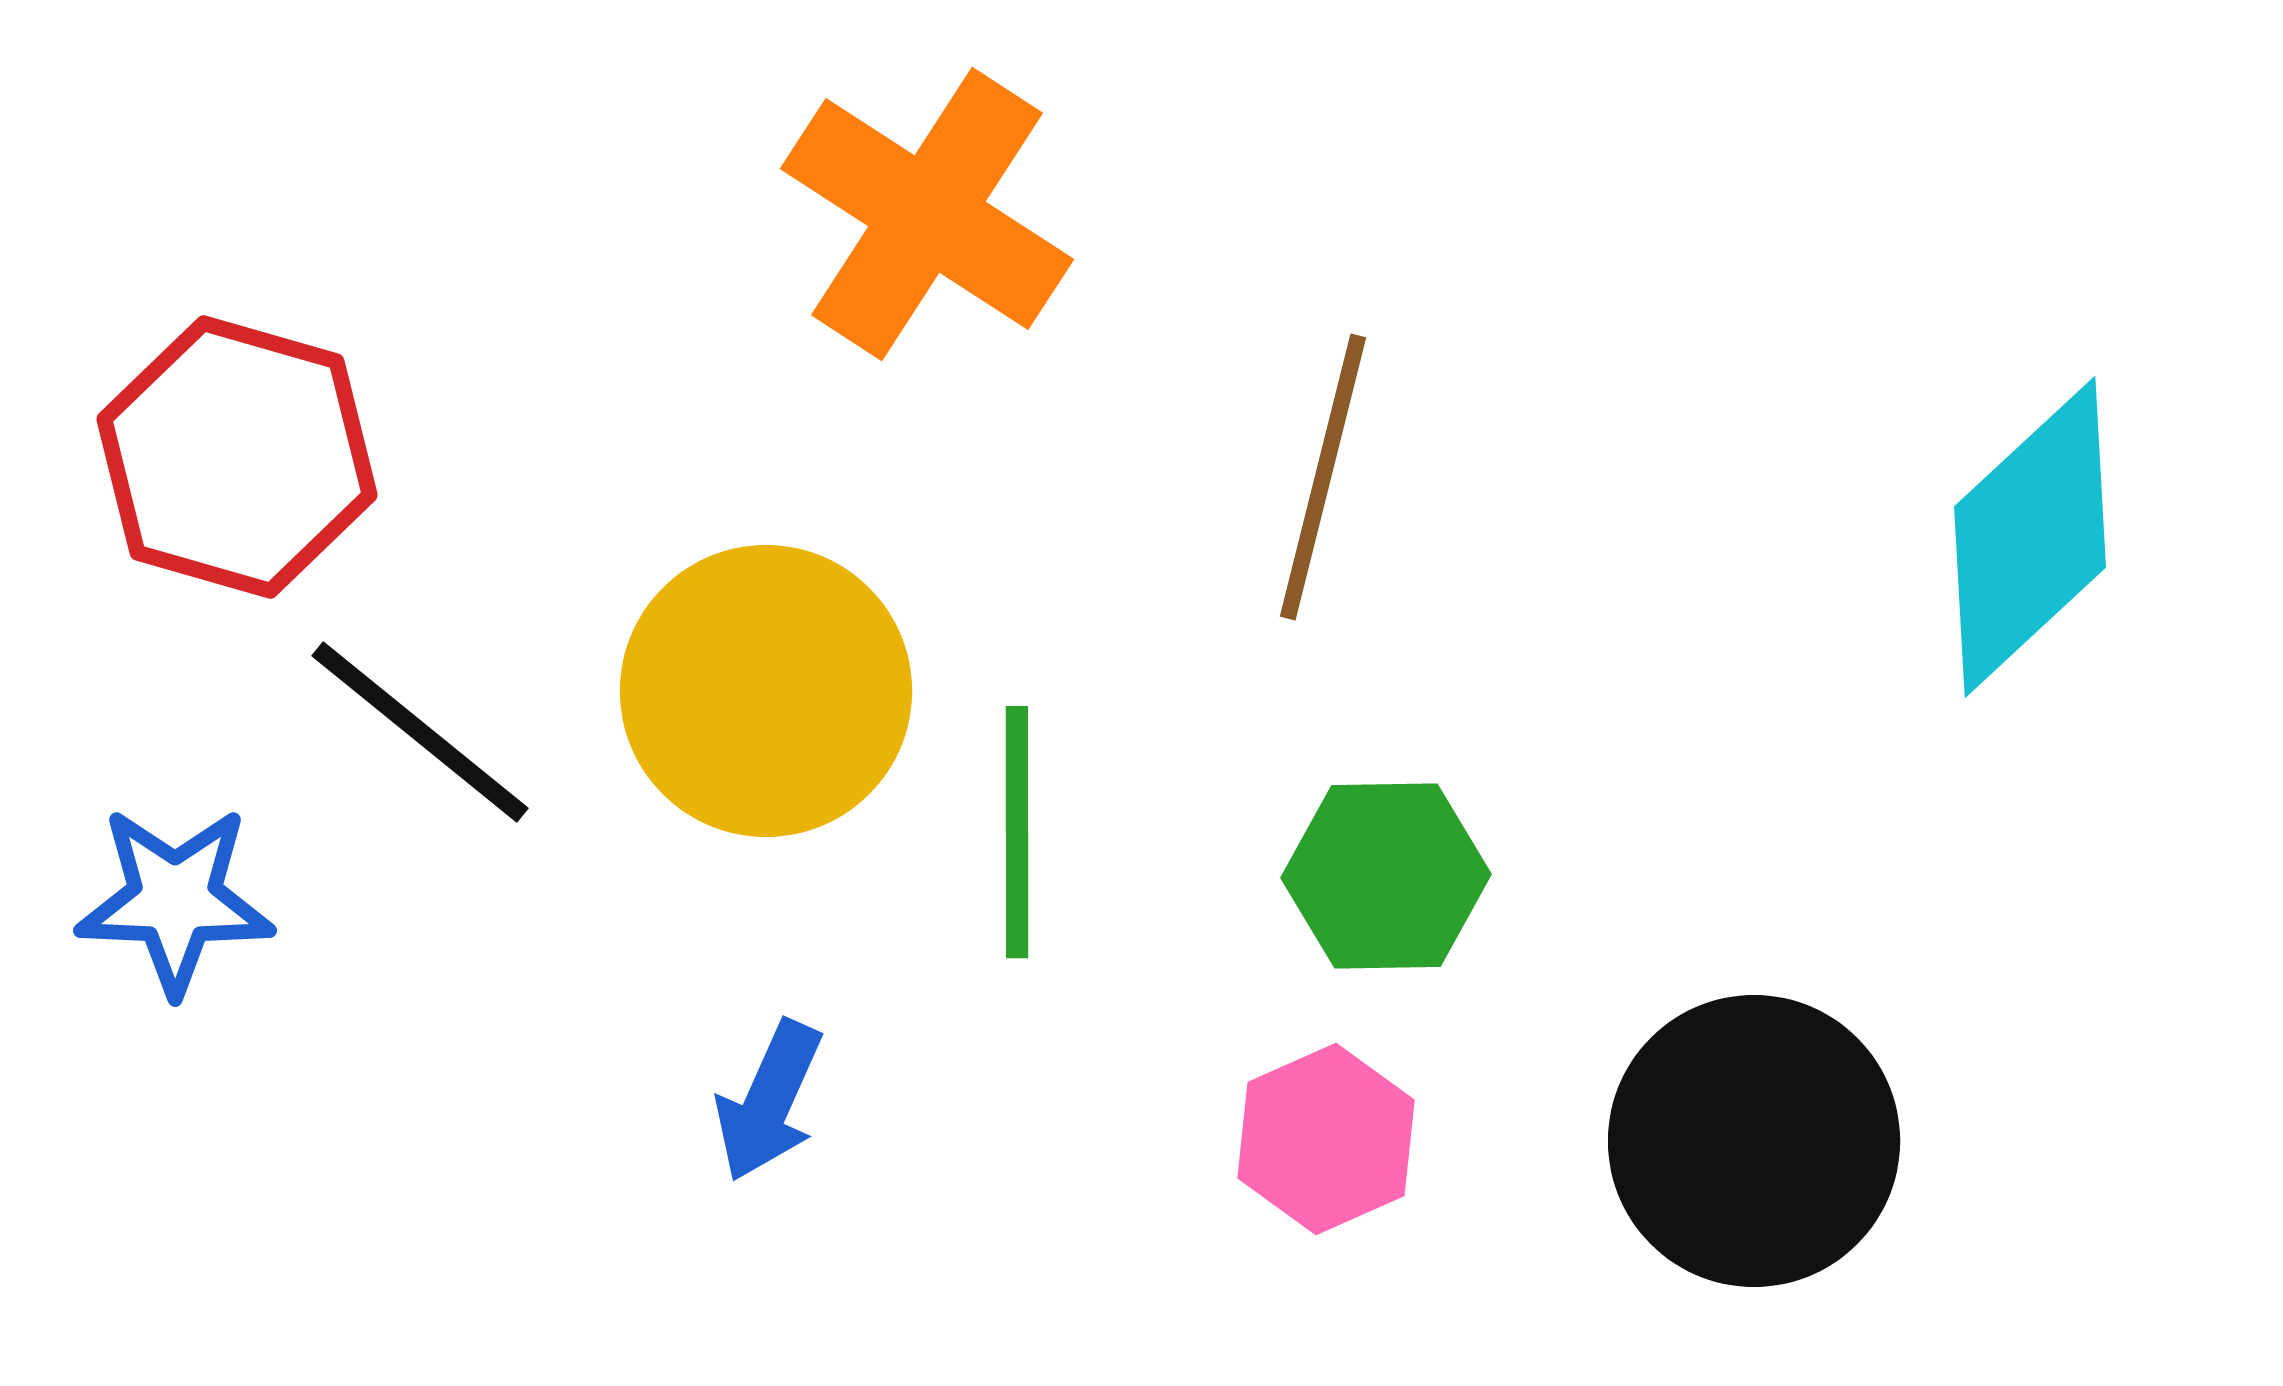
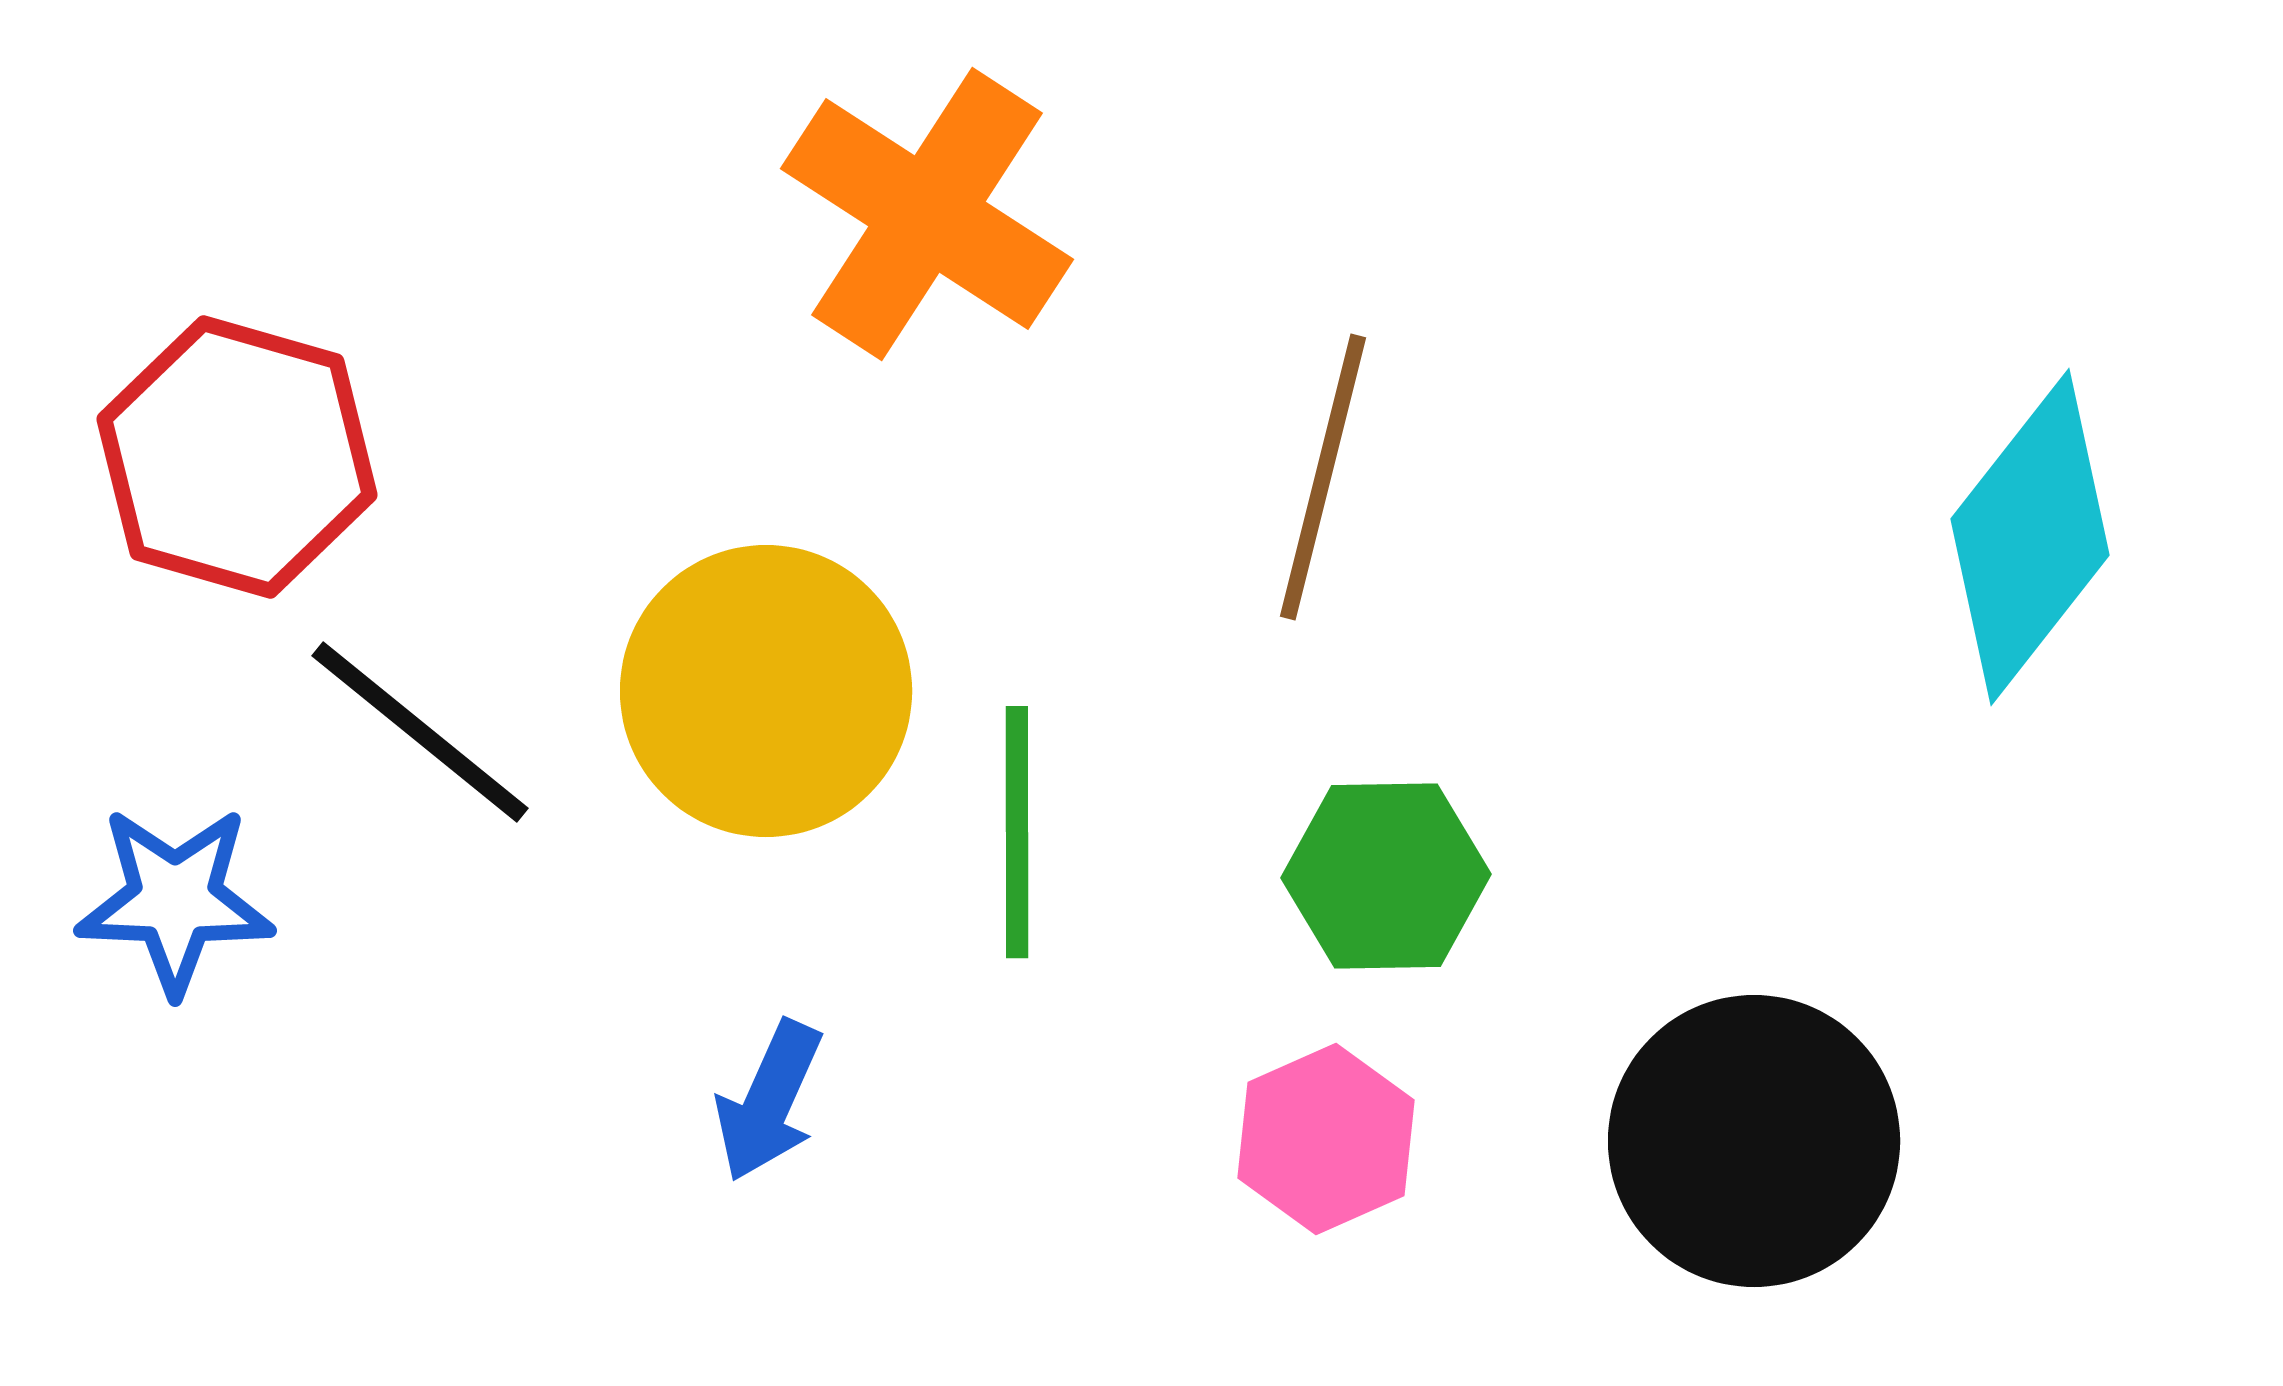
cyan diamond: rotated 9 degrees counterclockwise
